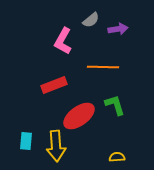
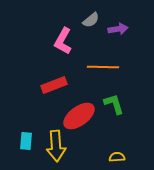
green L-shape: moved 1 px left, 1 px up
